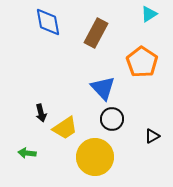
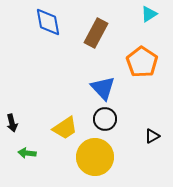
black arrow: moved 29 px left, 10 px down
black circle: moved 7 px left
